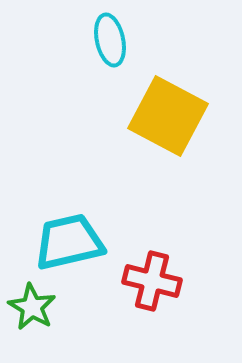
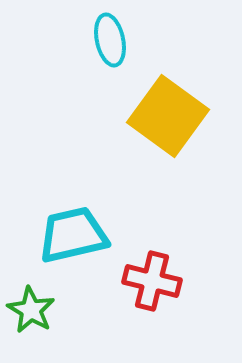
yellow square: rotated 8 degrees clockwise
cyan trapezoid: moved 4 px right, 7 px up
green star: moved 1 px left, 3 px down
